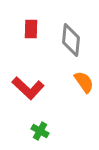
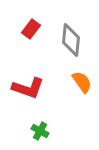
red rectangle: rotated 36 degrees clockwise
orange semicircle: moved 2 px left
red L-shape: rotated 24 degrees counterclockwise
